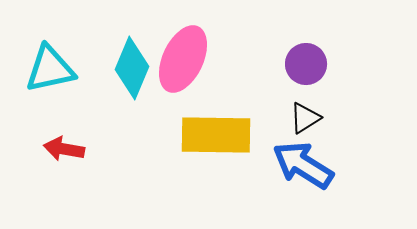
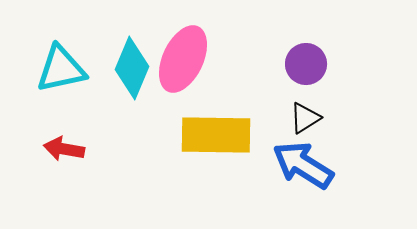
cyan triangle: moved 11 px right
